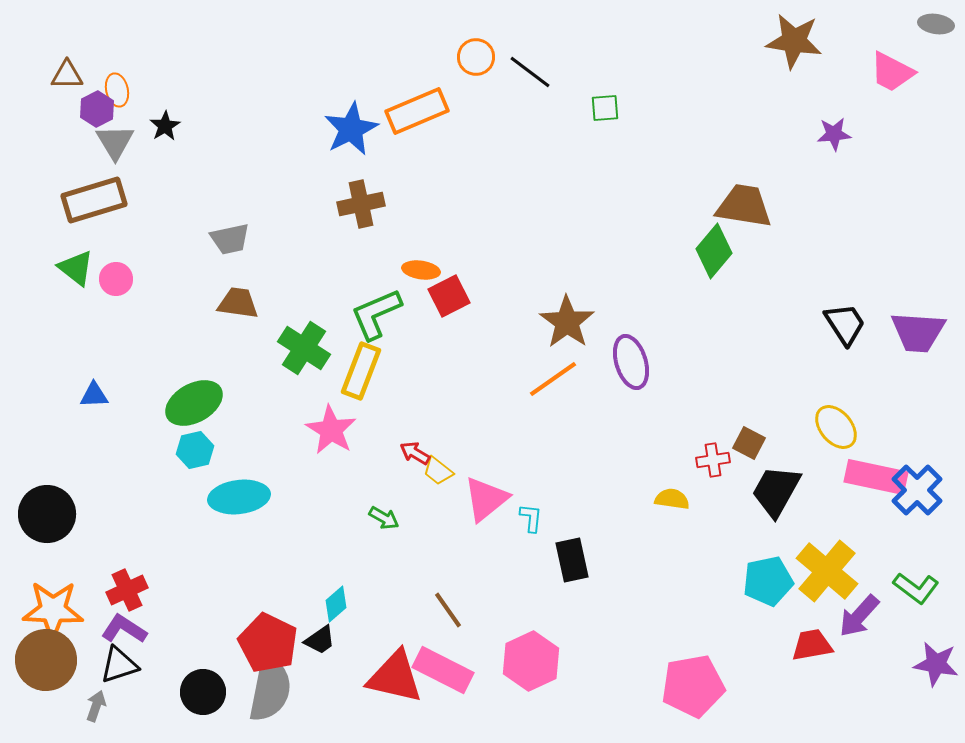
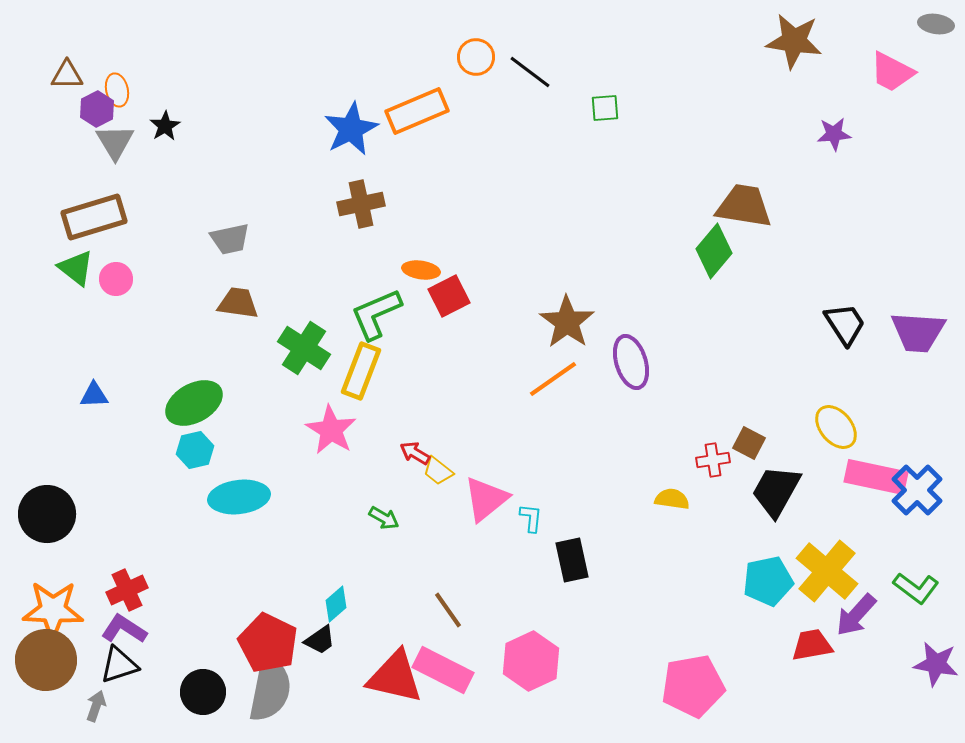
brown rectangle at (94, 200): moved 17 px down
purple arrow at (859, 616): moved 3 px left, 1 px up
